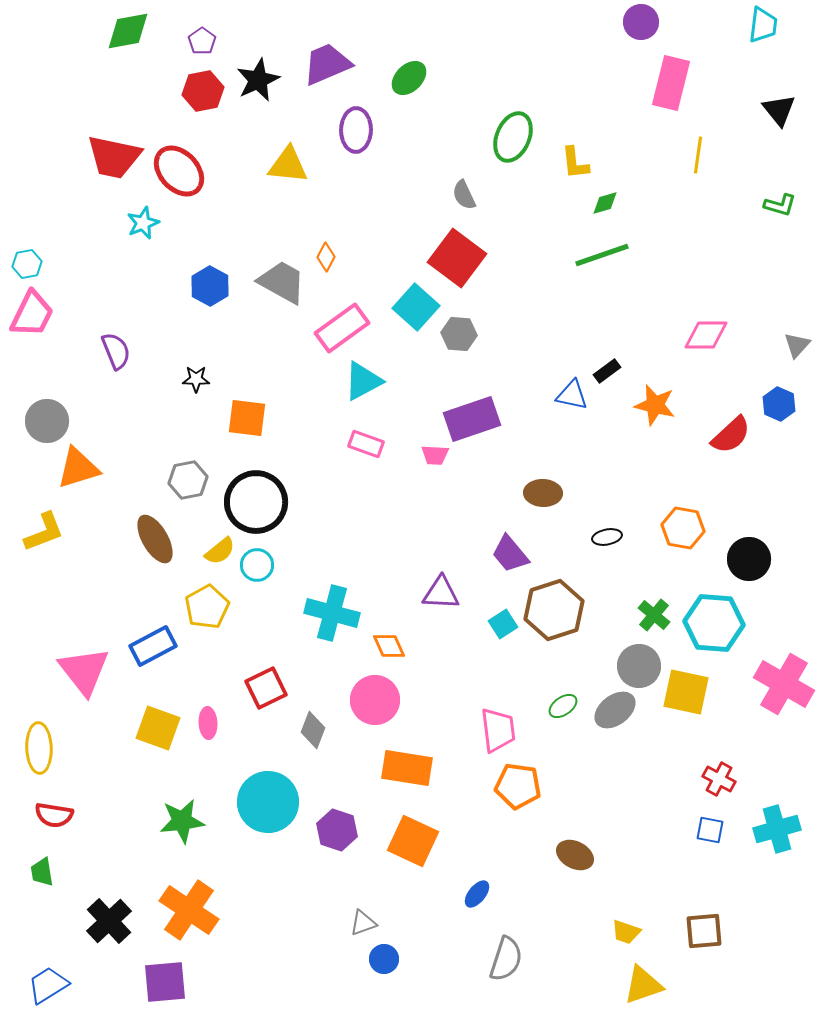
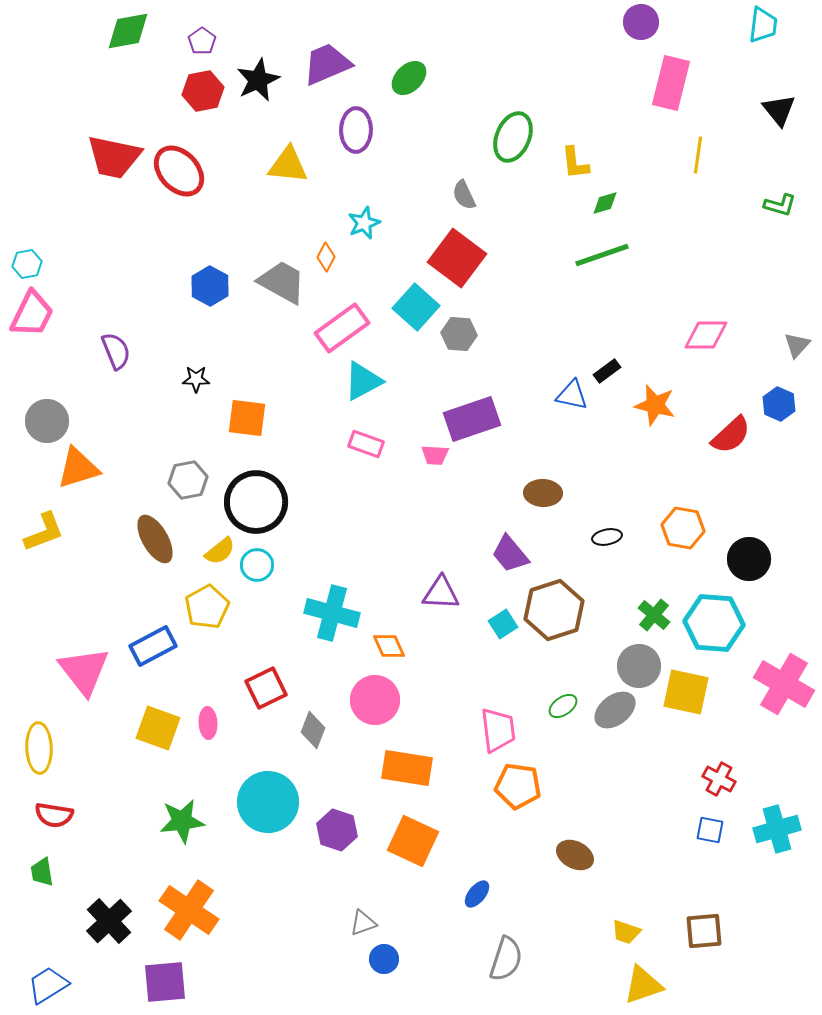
cyan star at (143, 223): moved 221 px right
